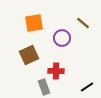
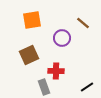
orange square: moved 2 px left, 3 px up
